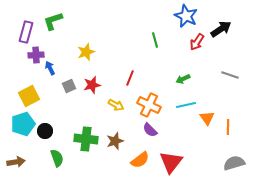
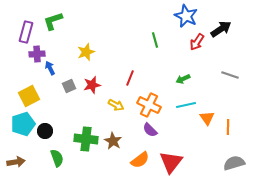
purple cross: moved 1 px right, 1 px up
brown star: moved 2 px left; rotated 24 degrees counterclockwise
